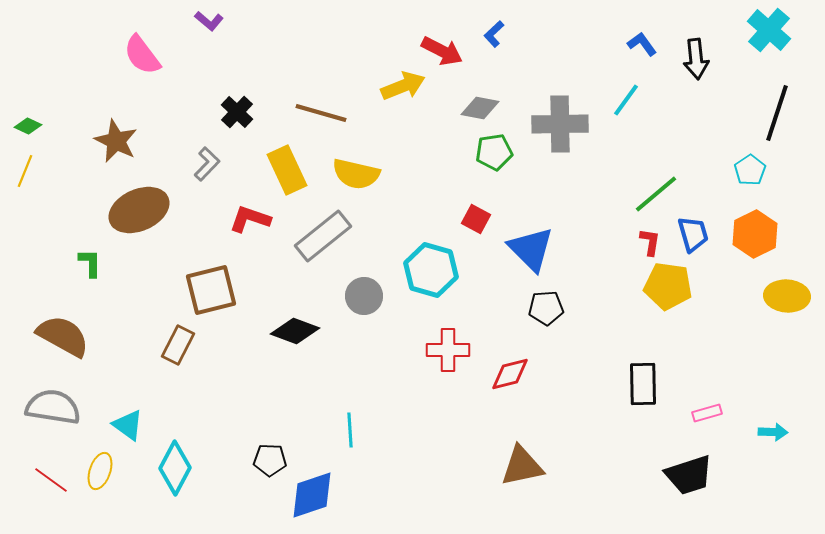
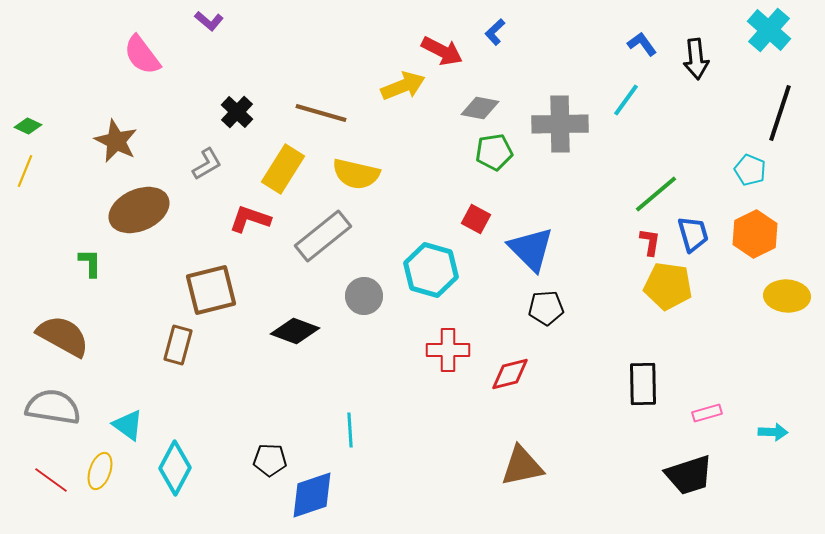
blue L-shape at (494, 34): moved 1 px right, 2 px up
black line at (777, 113): moved 3 px right
gray L-shape at (207, 164): rotated 16 degrees clockwise
yellow rectangle at (287, 170): moved 4 px left, 1 px up; rotated 57 degrees clockwise
cyan pentagon at (750, 170): rotated 16 degrees counterclockwise
brown rectangle at (178, 345): rotated 12 degrees counterclockwise
